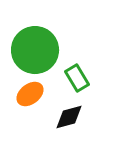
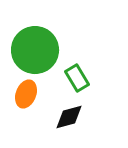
orange ellipse: moved 4 px left; rotated 32 degrees counterclockwise
